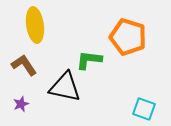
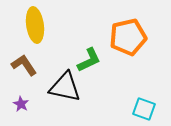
orange pentagon: rotated 30 degrees counterclockwise
green L-shape: rotated 148 degrees clockwise
purple star: rotated 21 degrees counterclockwise
